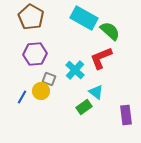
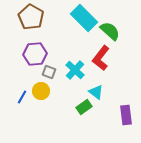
cyan rectangle: rotated 16 degrees clockwise
red L-shape: rotated 30 degrees counterclockwise
gray square: moved 7 px up
